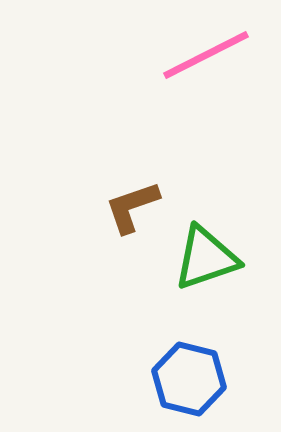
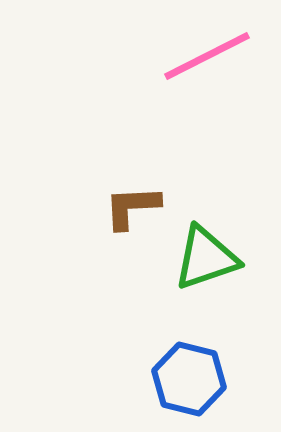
pink line: moved 1 px right, 1 px down
brown L-shape: rotated 16 degrees clockwise
